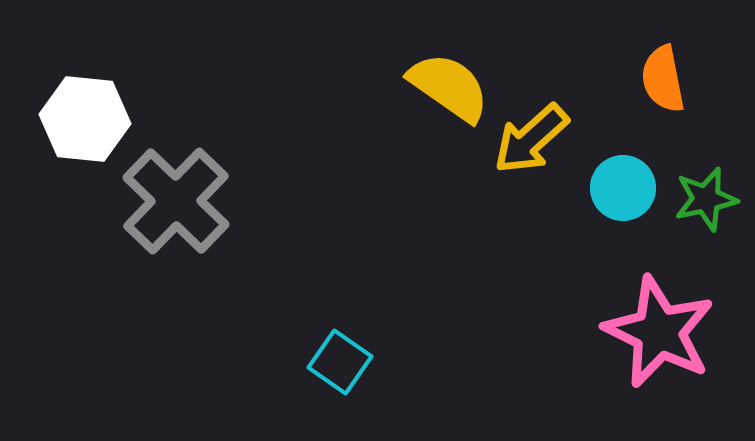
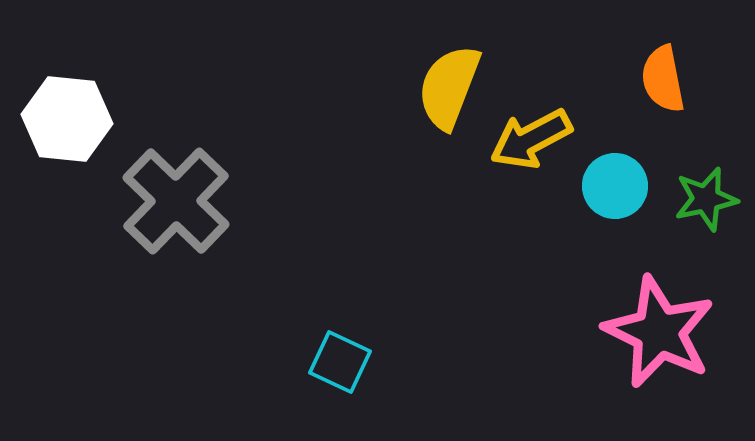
yellow semicircle: rotated 104 degrees counterclockwise
white hexagon: moved 18 px left
yellow arrow: rotated 14 degrees clockwise
cyan circle: moved 8 px left, 2 px up
cyan square: rotated 10 degrees counterclockwise
